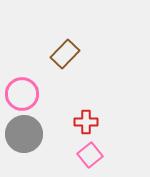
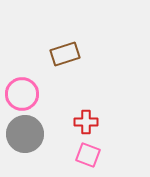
brown rectangle: rotated 28 degrees clockwise
gray circle: moved 1 px right
pink square: moved 2 px left; rotated 30 degrees counterclockwise
